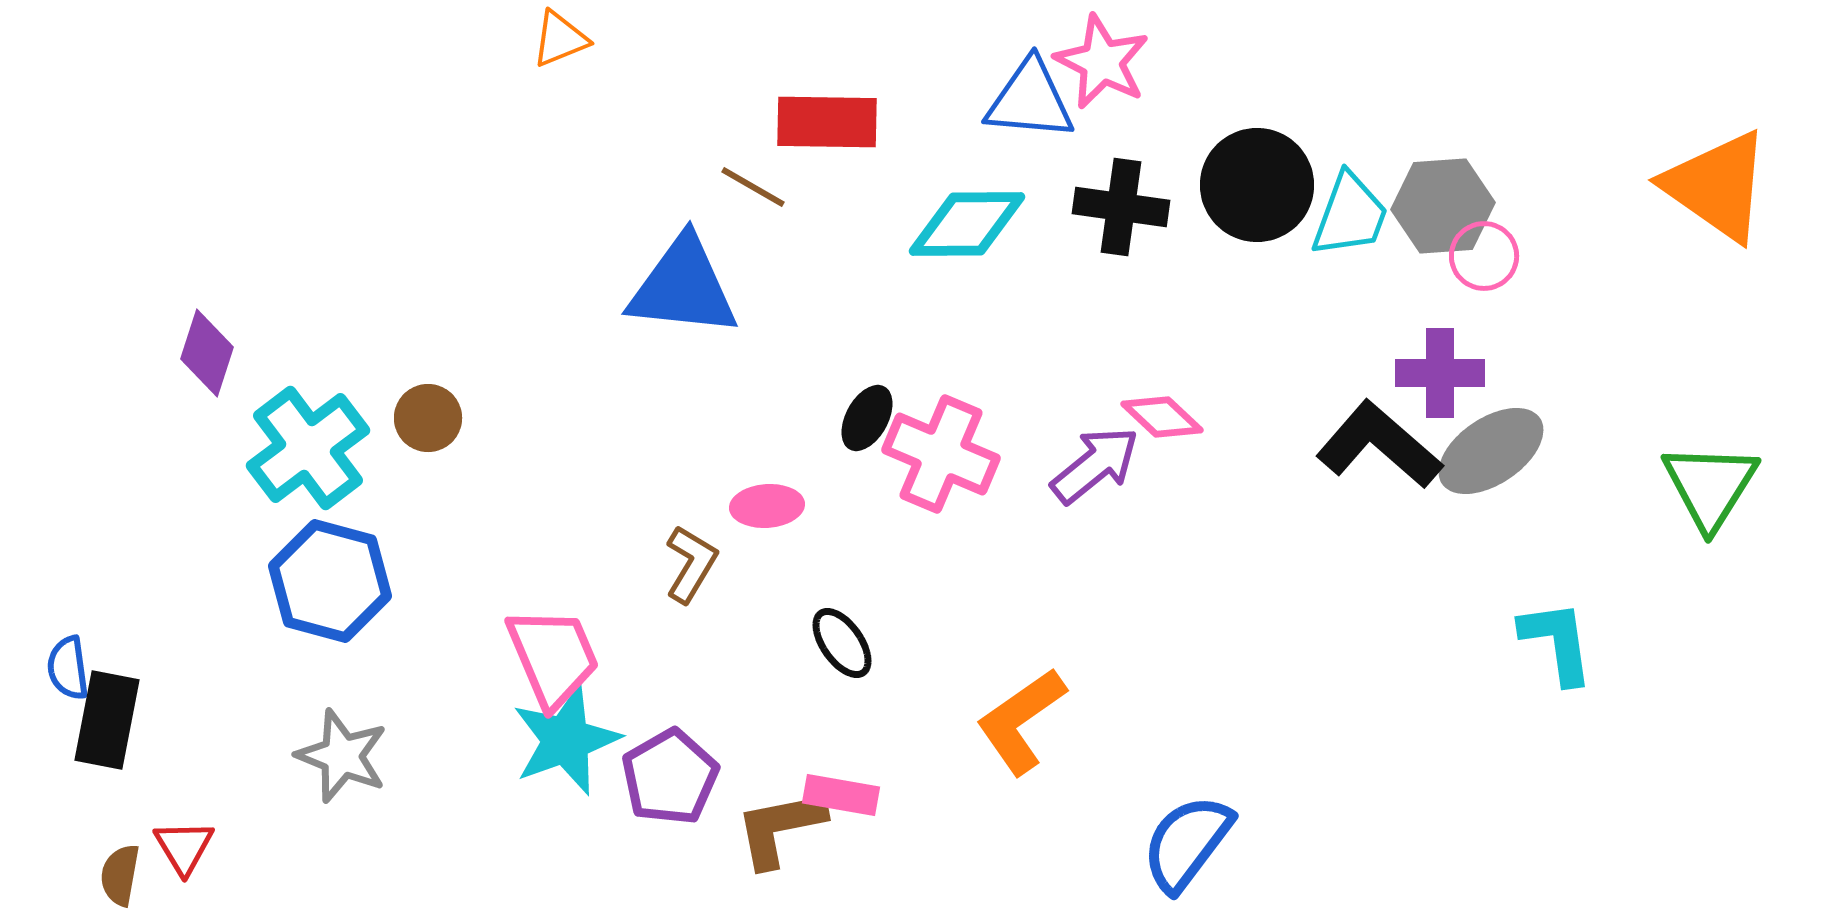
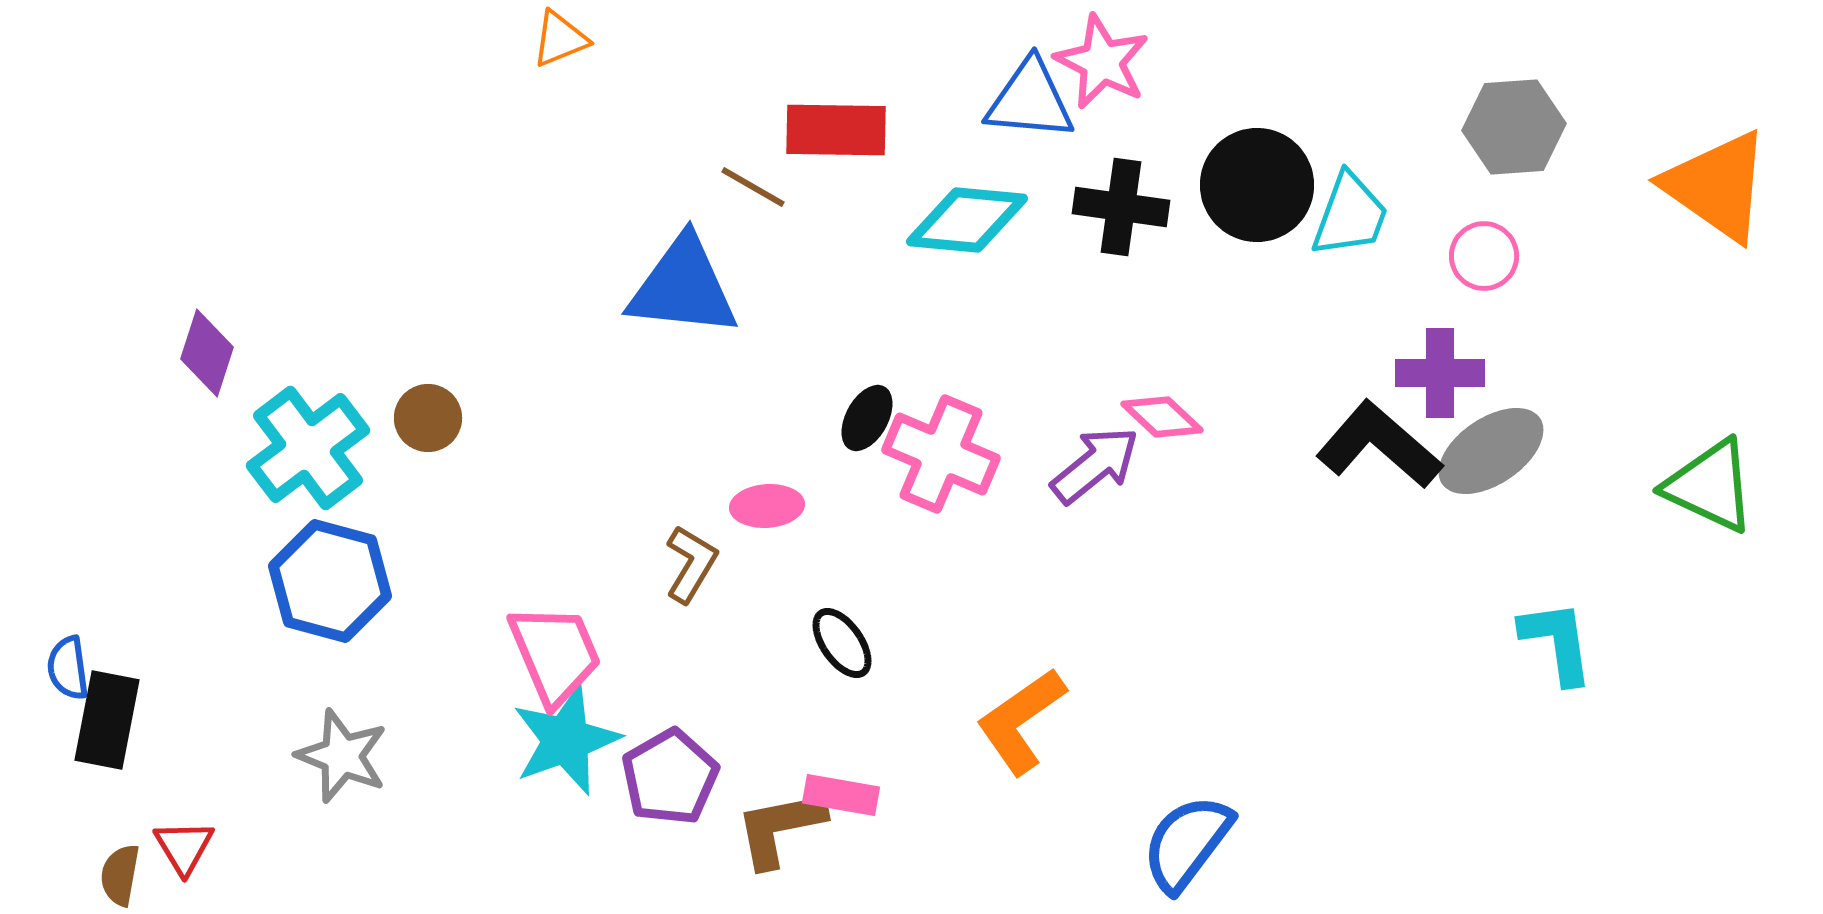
red rectangle at (827, 122): moved 9 px right, 8 px down
gray hexagon at (1443, 206): moved 71 px right, 79 px up
cyan diamond at (967, 224): moved 4 px up; rotated 6 degrees clockwise
green triangle at (1710, 486): rotated 37 degrees counterclockwise
pink trapezoid at (553, 657): moved 2 px right, 3 px up
